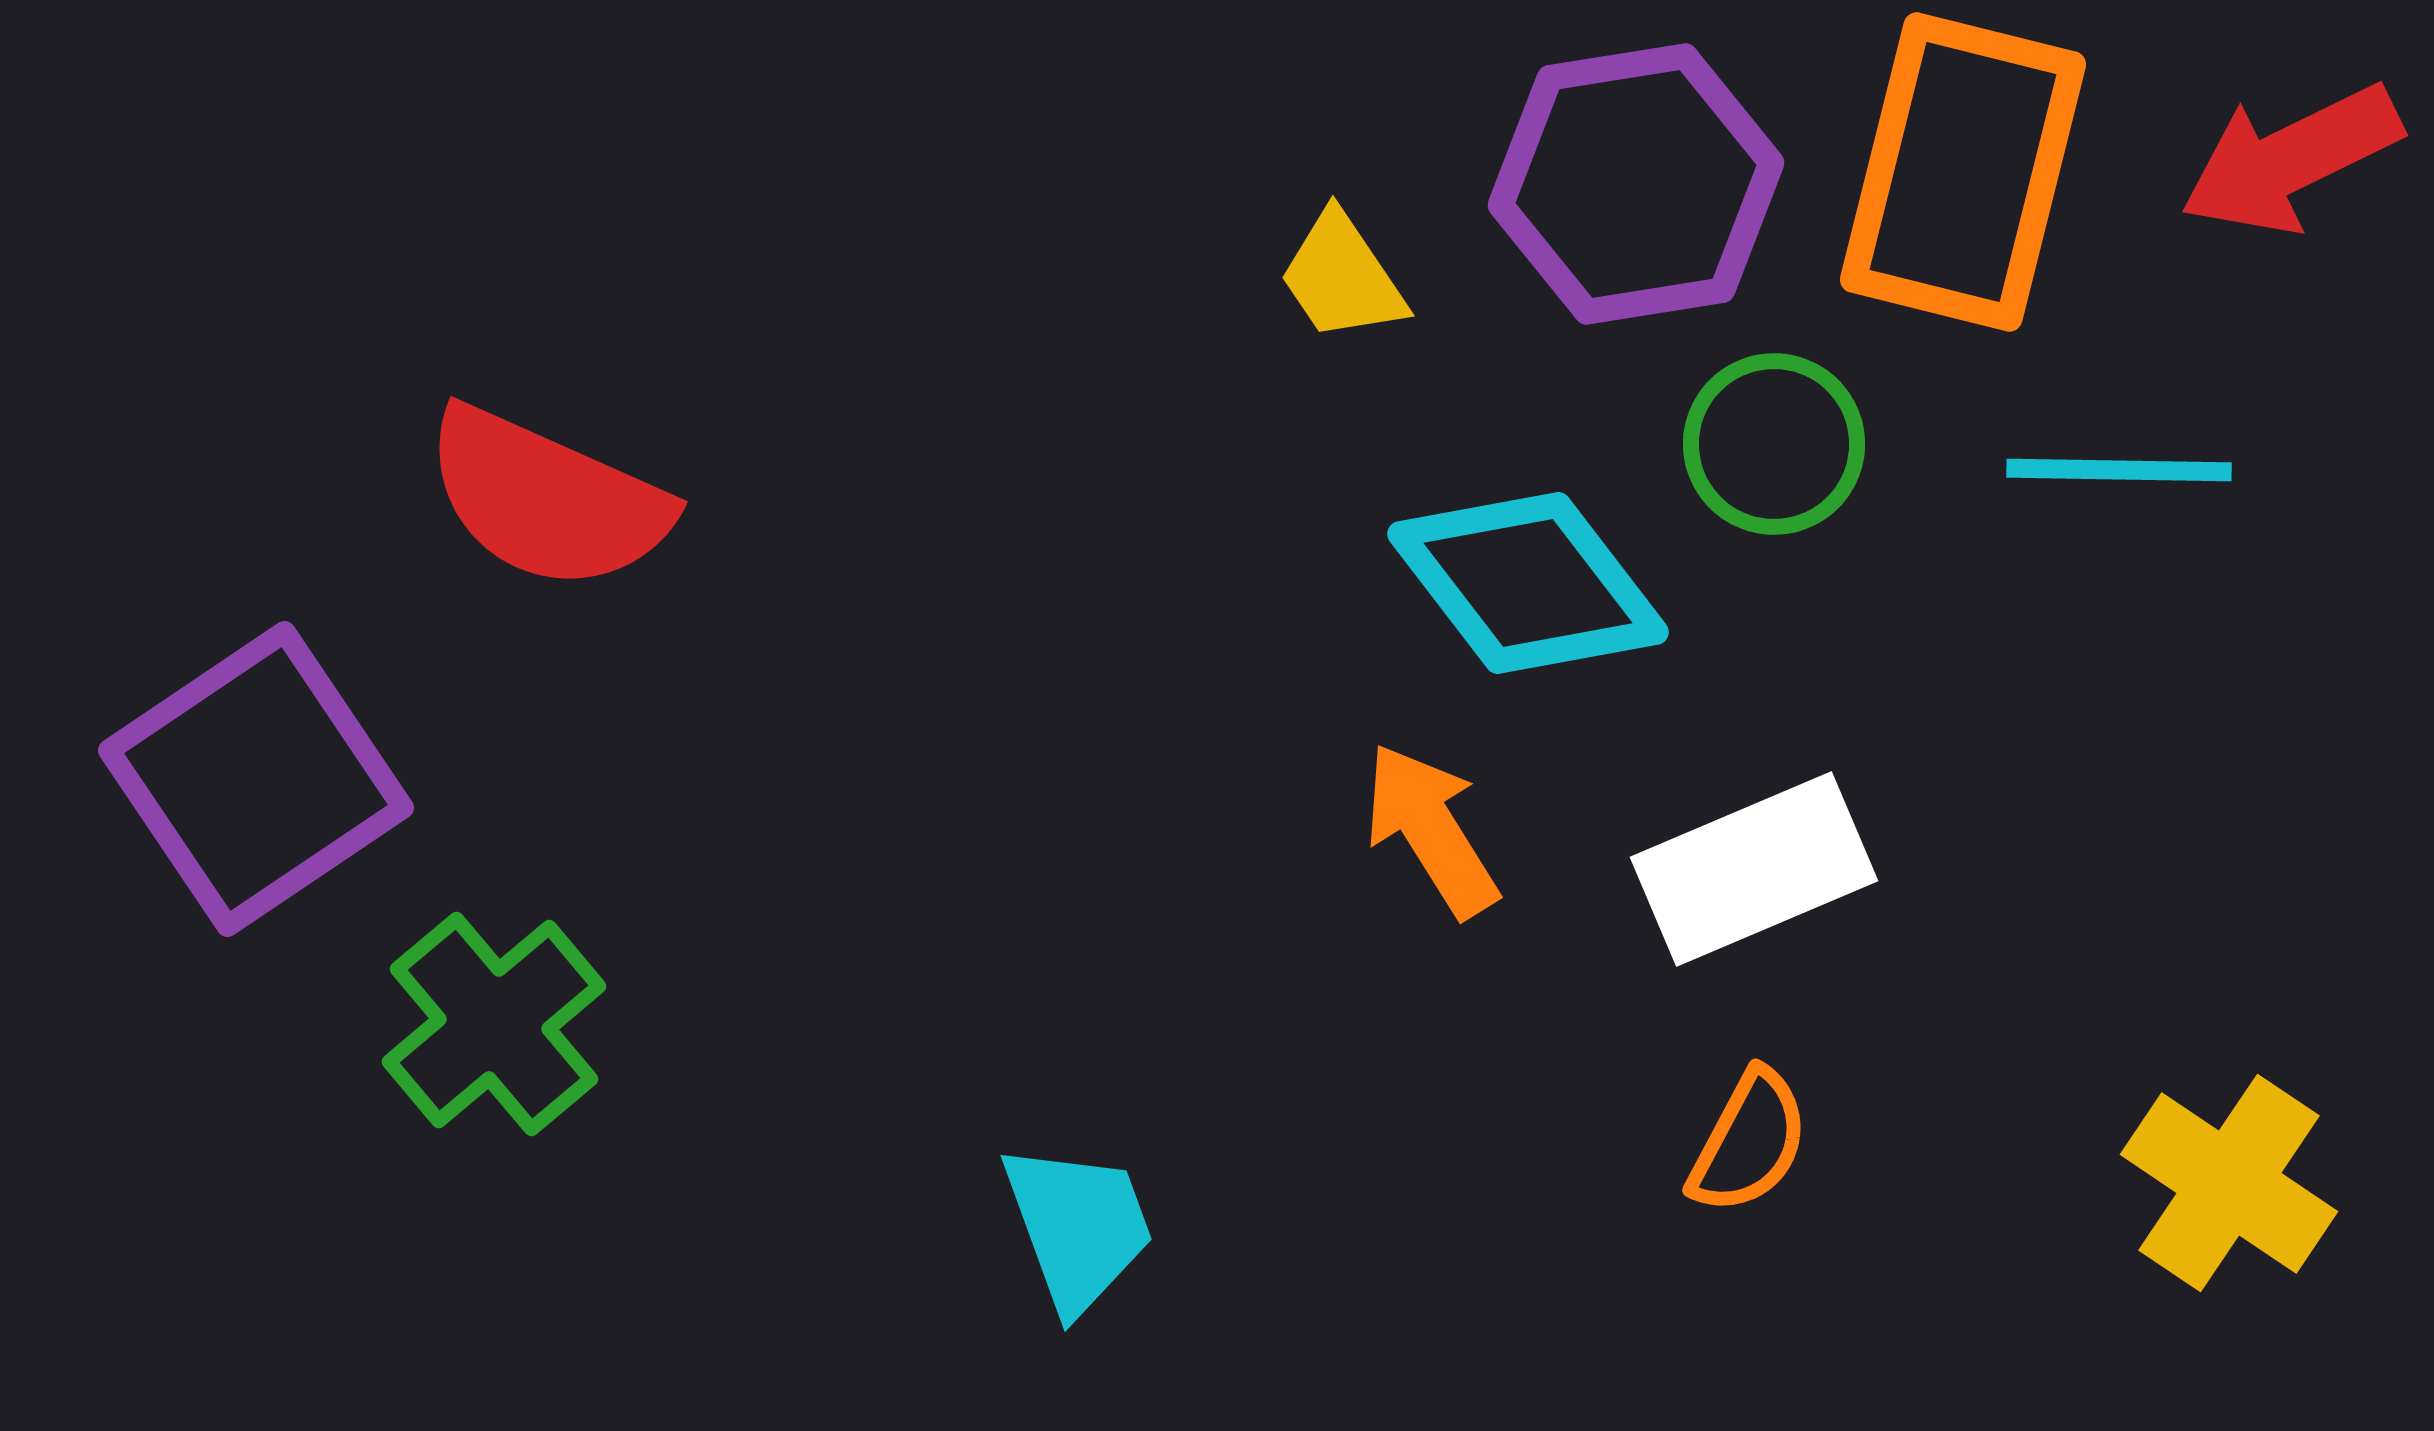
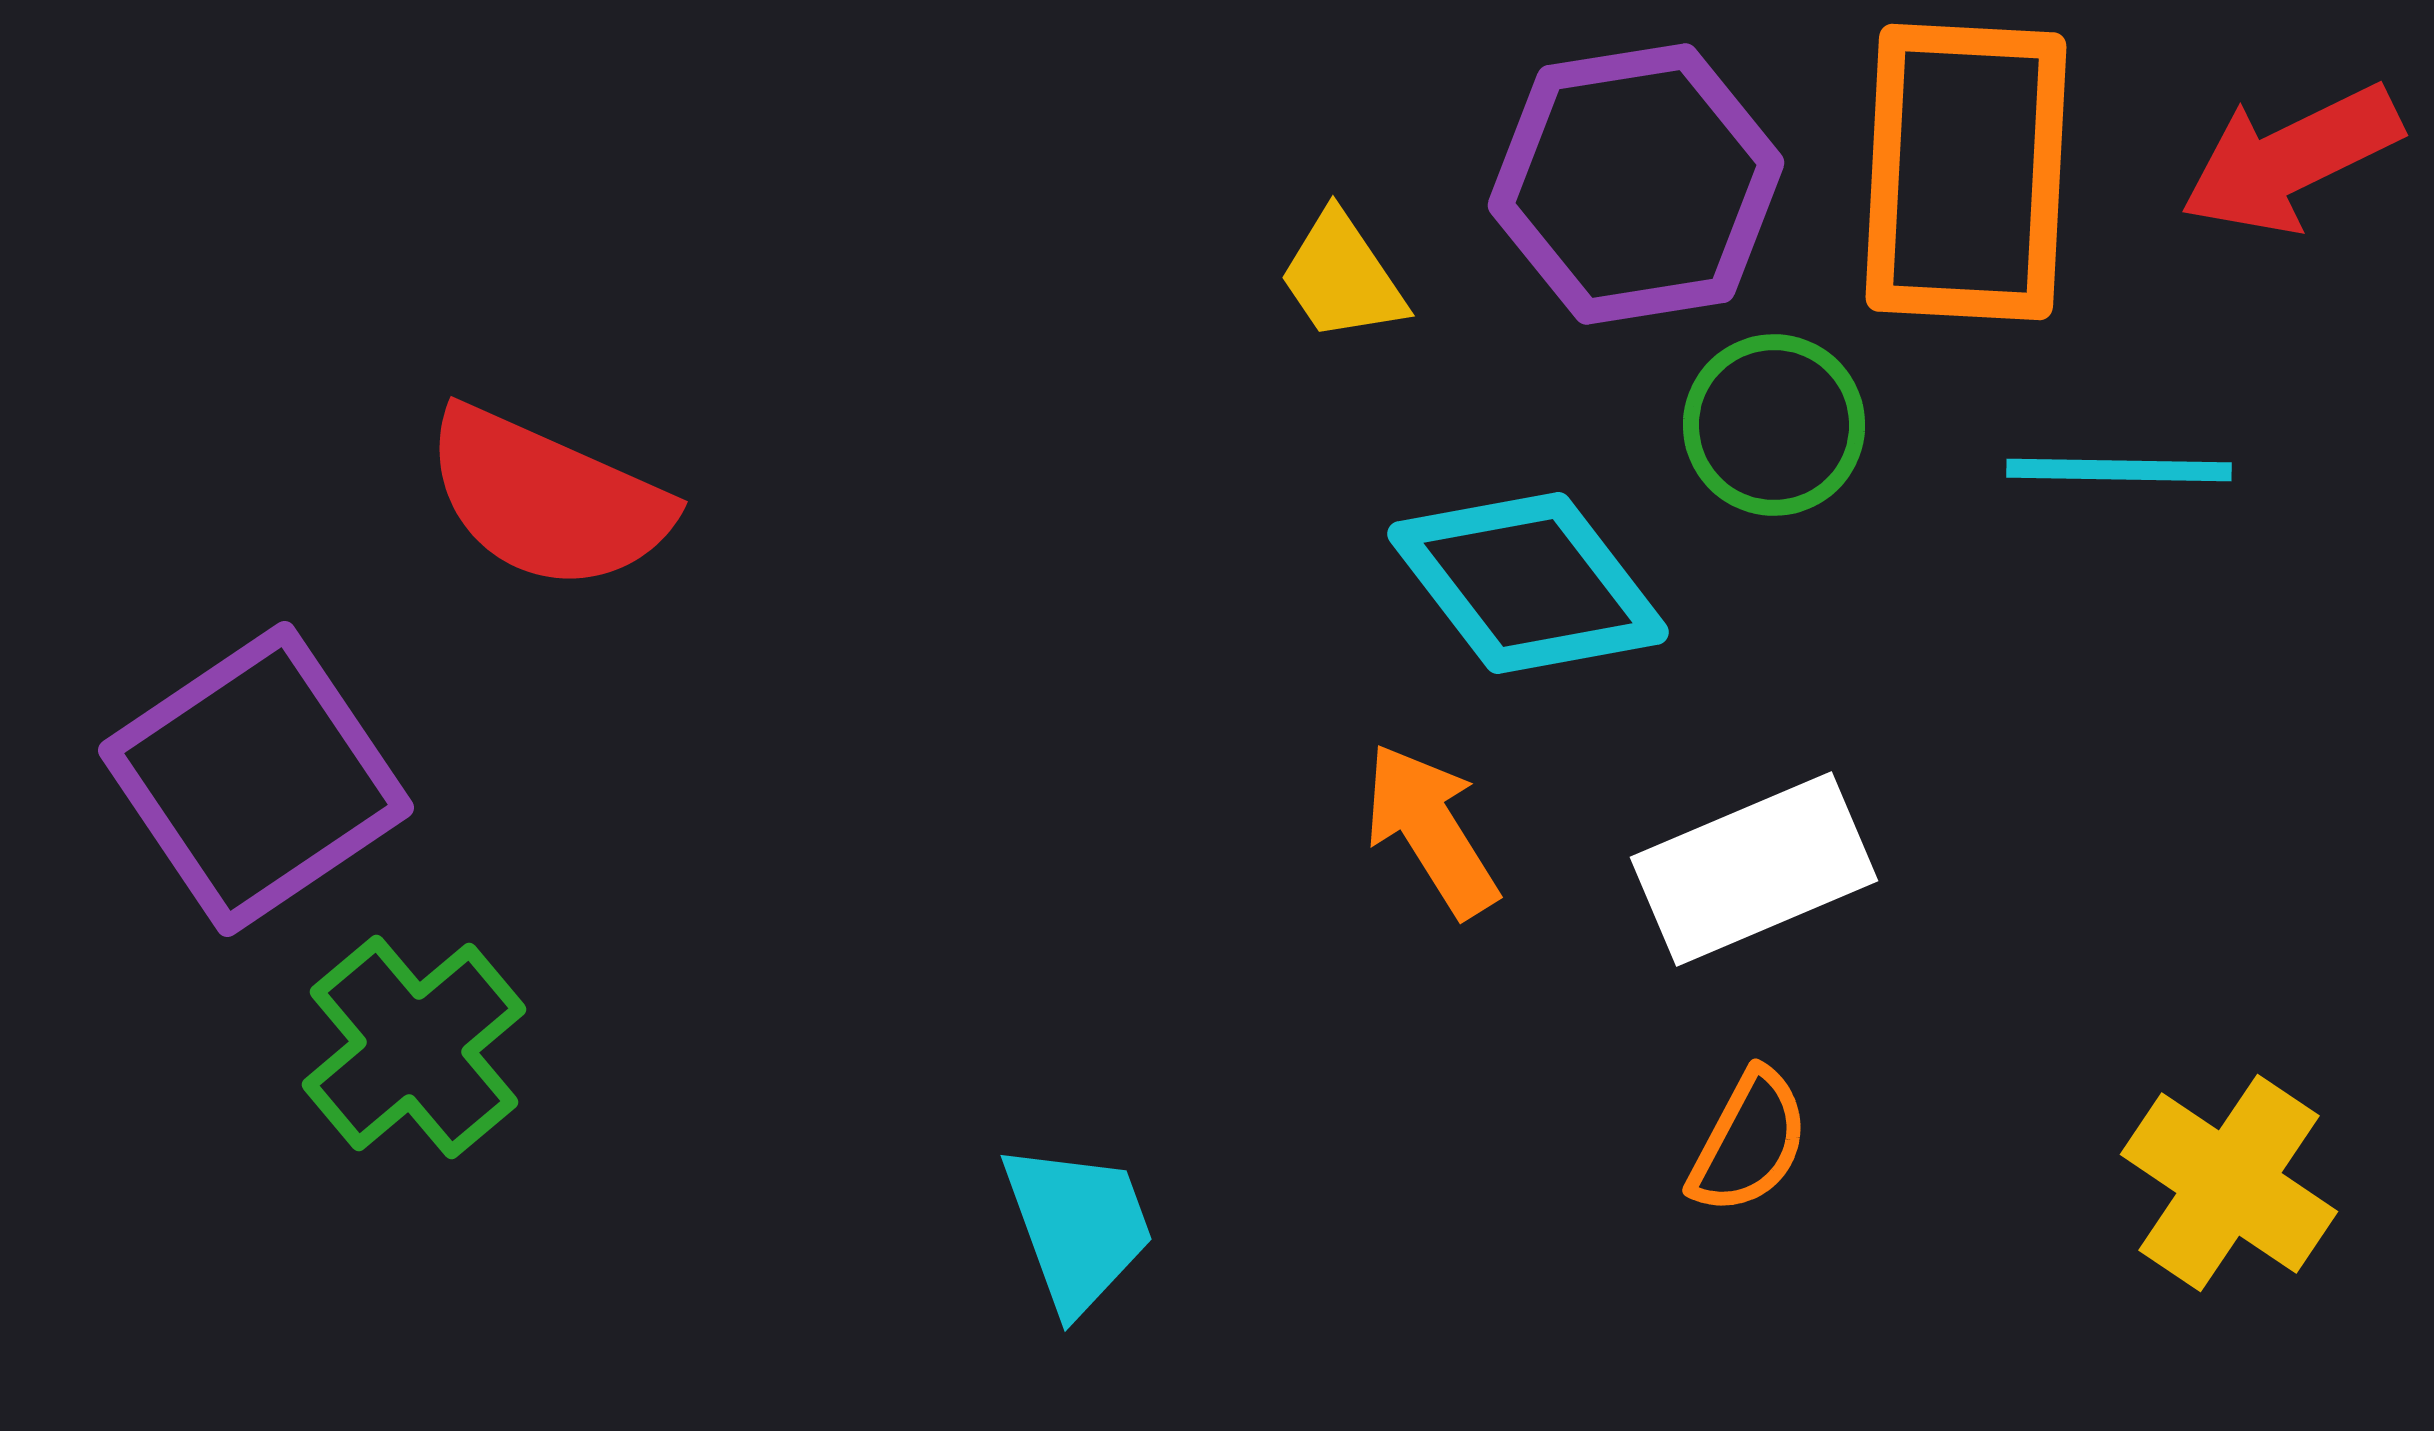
orange rectangle: moved 3 px right; rotated 11 degrees counterclockwise
green circle: moved 19 px up
green cross: moved 80 px left, 23 px down
